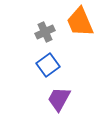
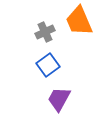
orange trapezoid: moved 1 px left, 1 px up
